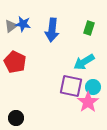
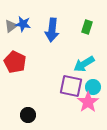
green rectangle: moved 2 px left, 1 px up
cyan arrow: moved 2 px down
black circle: moved 12 px right, 3 px up
